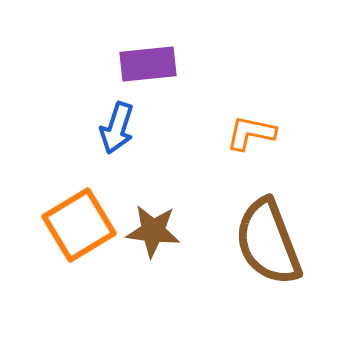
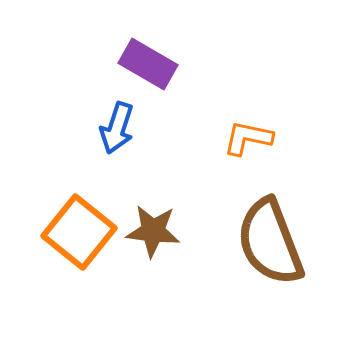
purple rectangle: rotated 36 degrees clockwise
orange L-shape: moved 3 px left, 5 px down
orange square: moved 7 px down; rotated 20 degrees counterclockwise
brown semicircle: moved 2 px right
